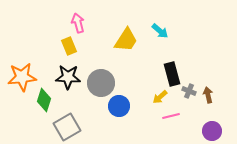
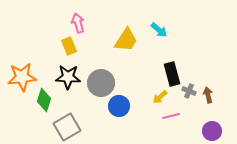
cyan arrow: moved 1 px left, 1 px up
